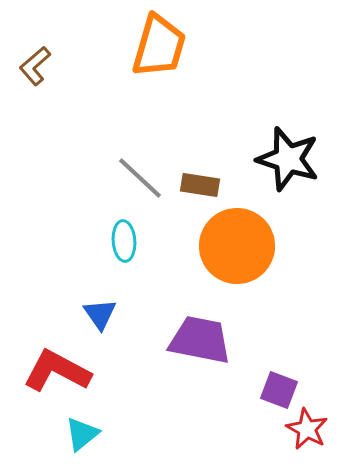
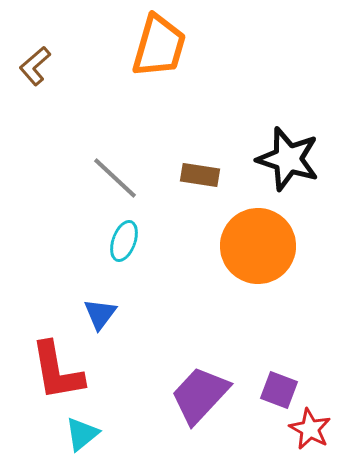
gray line: moved 25 px left
brown rectangle: moved 10 px up
cyan ellipse: rotated 24 degrees clockwise
orange circle: moved 21 px right
blue triangle: rotated 12 degrees clockwise
purple trapezoid: moved 55 px down; rotated 58 degrees counterclockwise
red L-shape: rotated 128 degrees counterclockwise
red star: moved 3 px right
